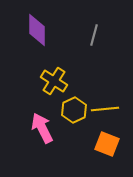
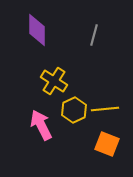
pink arrow: moved 1 px left, 3 px up
